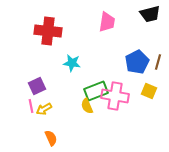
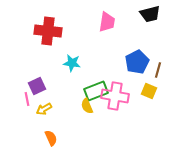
brown line: moved 8 px down
pink line: moved 4 px left, 7 px up
